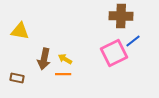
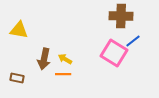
yellow triangle: moved 1 px left, 1 px up
pink square: rotated 32 degrees counterclockwise
